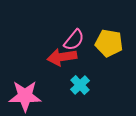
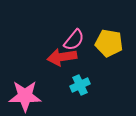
cyan cross: rotated 18 degrees clockwise
